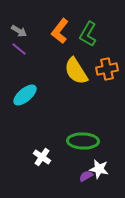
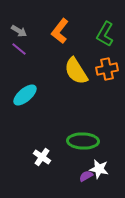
green L-shape: moved 17 px right
